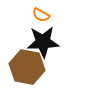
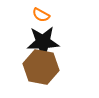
brown hexagon: moved 14 px right
